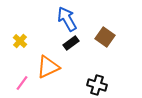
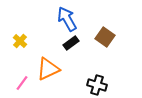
orange triangle: moved 2 px down
